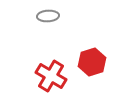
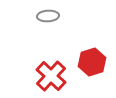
red cross: rotated 12 degrees clockwise
